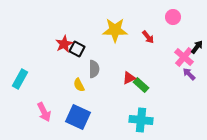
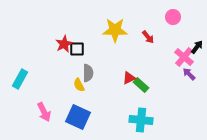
black square: rotated 28 degrees counterclockwise
gray semicircle: moved 6 px left, 4 px down
